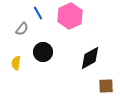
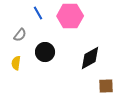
pink hexagon: rotated 25 degrees clockwise
gray semicircle: moved 2 px left, 6 px down
black circle: moved 2 px right
